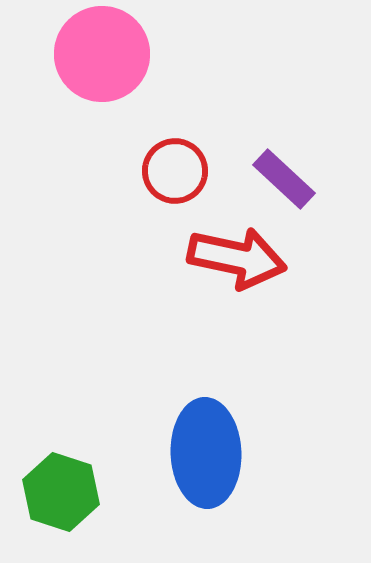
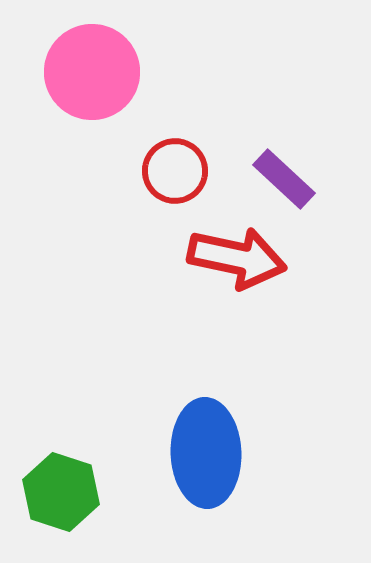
pink circle: moved 10 px left, 18 px down
